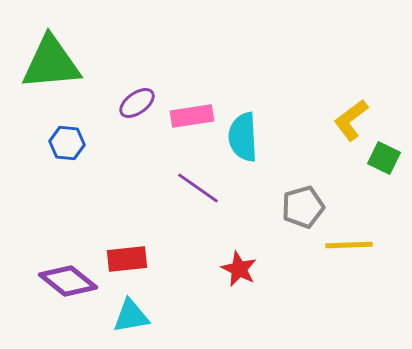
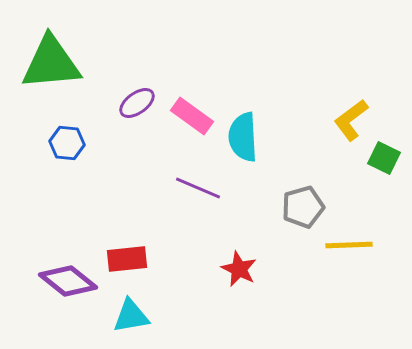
pink rectangle: rotated 45 degrees clockwise
purple line: rotated 12 degrees counterclockwise
